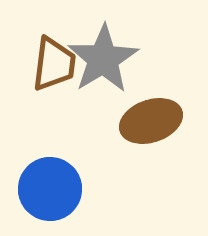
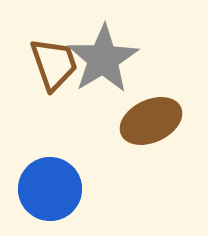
brown trapezoid: rotated 26 degrees counterclockwise
brown ellipse: rotated 6 degrees counterclockwise
